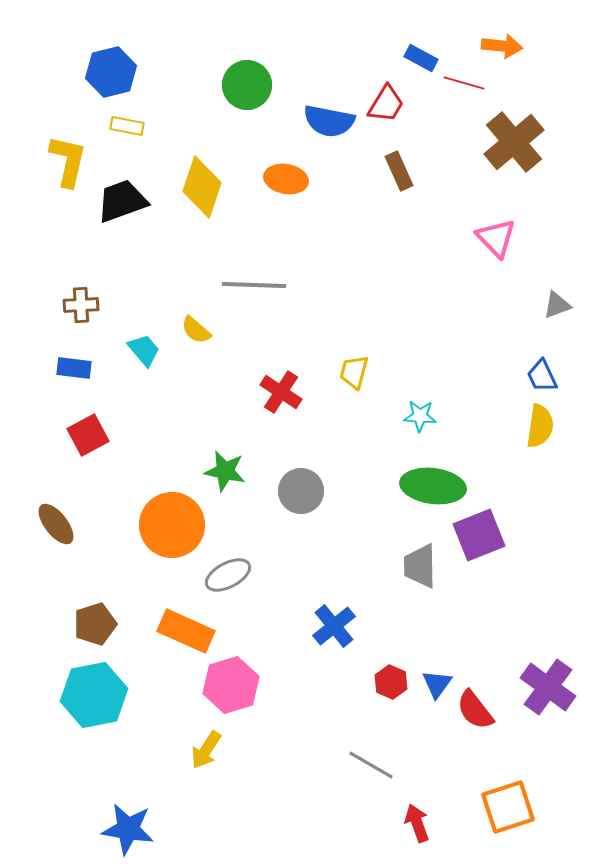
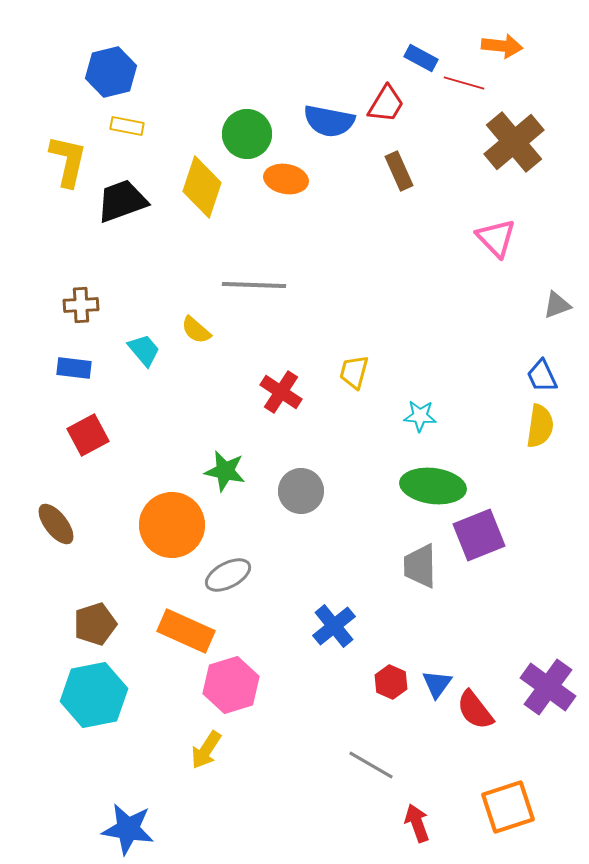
green circle at (247, 85): moved 49 px down
